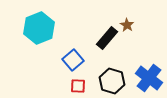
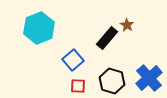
blue cross: rotated 12 degrees clockwise
